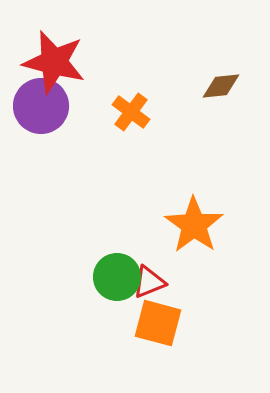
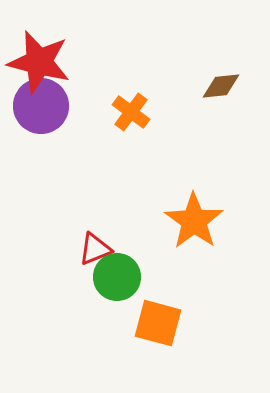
red star: moved 15 px left
orange star: moved 4 px up
red triangle: moved 54 px left, 33 px up
